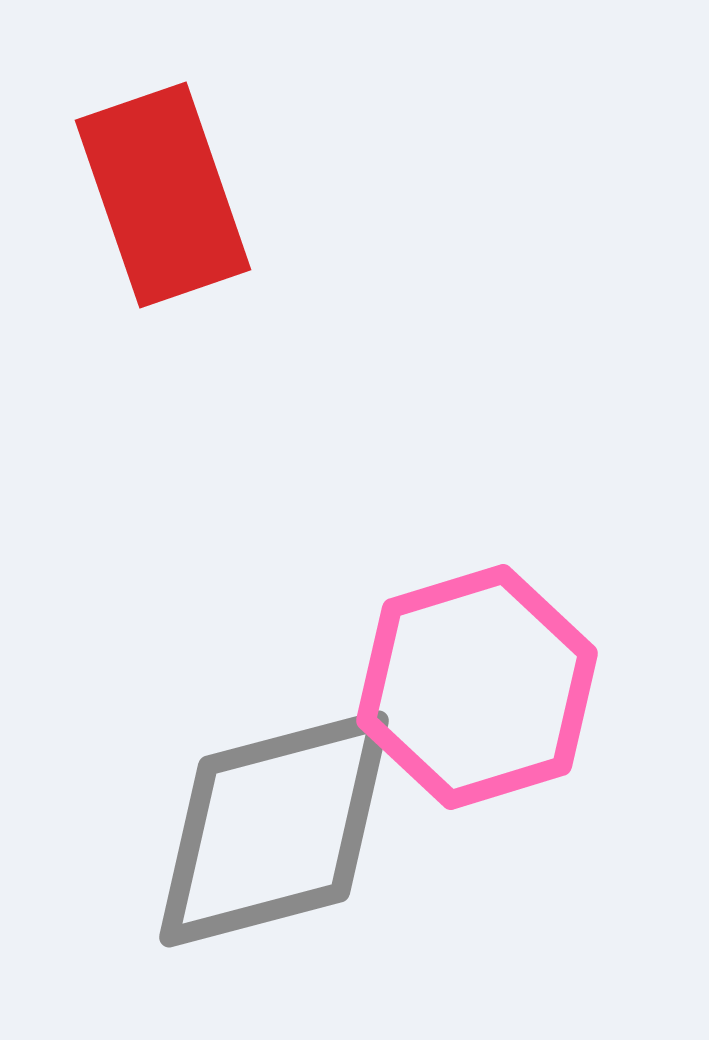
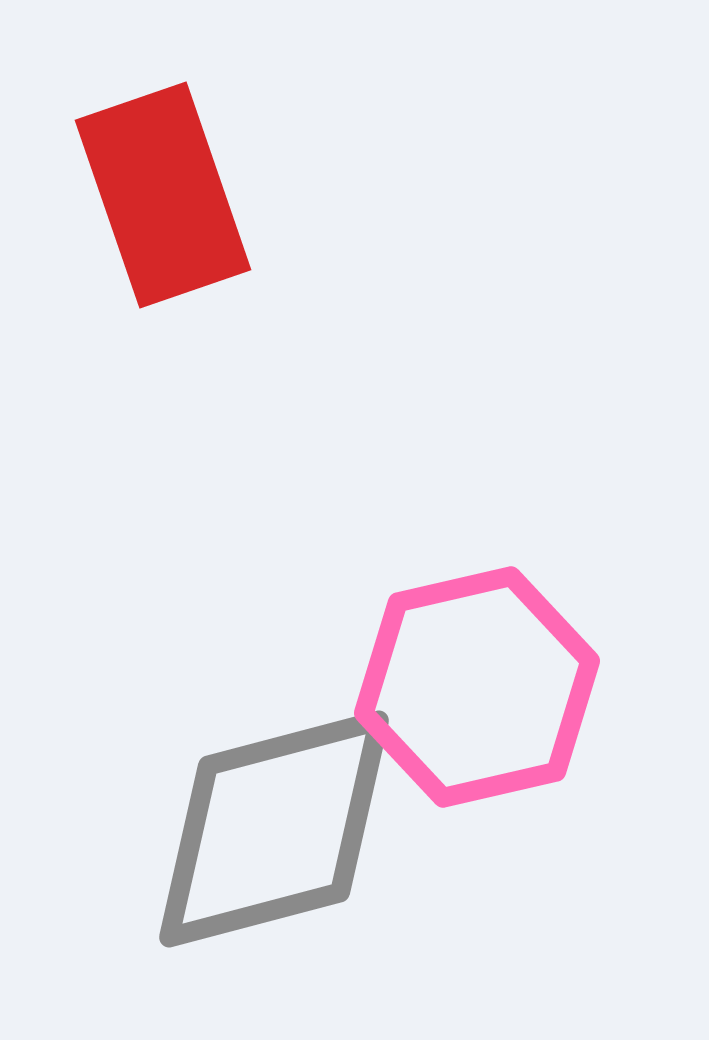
pink hexagon: rotated 4 degrees clockwise
